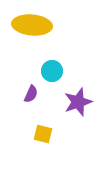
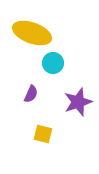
yellow ellipse: moved 8 px down; rotated 15 degrees clockwise
cyan circle: moved 1 px right, 8 px up
